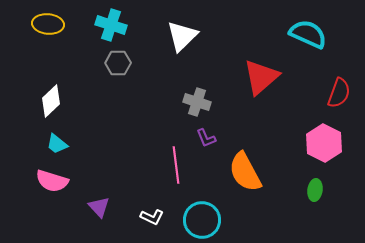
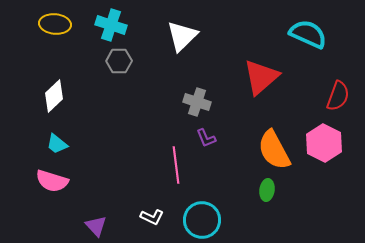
yellow ellipse: moved 7 px right
gray hexagon: moved 1 px right, 2 px up
red semicircle: moved 1 px left, 3 px down
white diamond: moved 3 px right, 5 px up
orange semicircle: moved 29 px right, 22 px up
green ellipse: moved 48 px left
purple triangle: moved 3 px left, 19 px down
